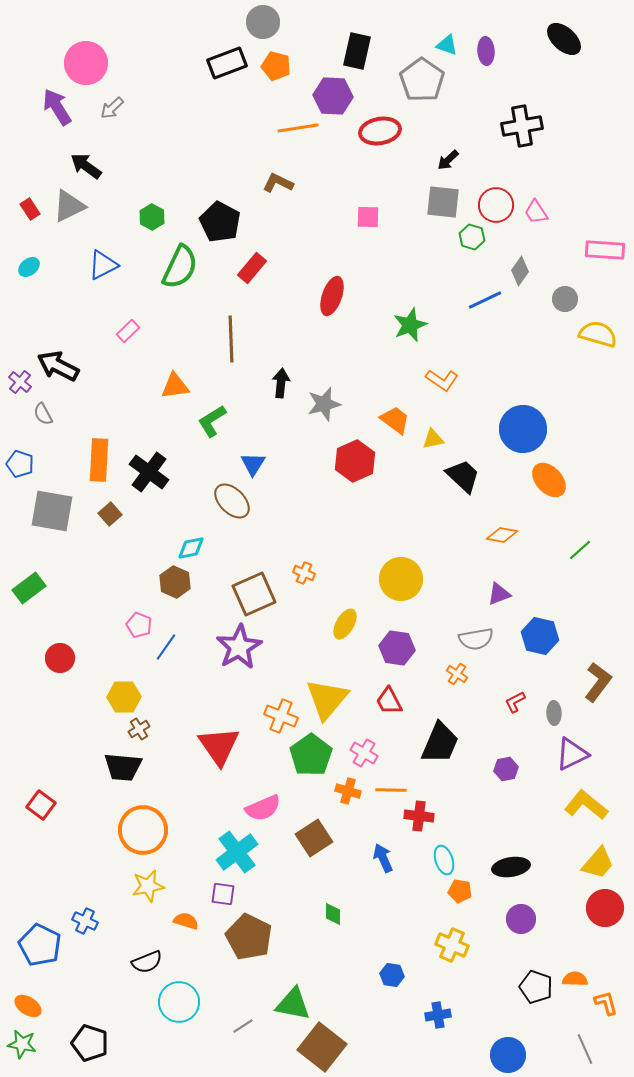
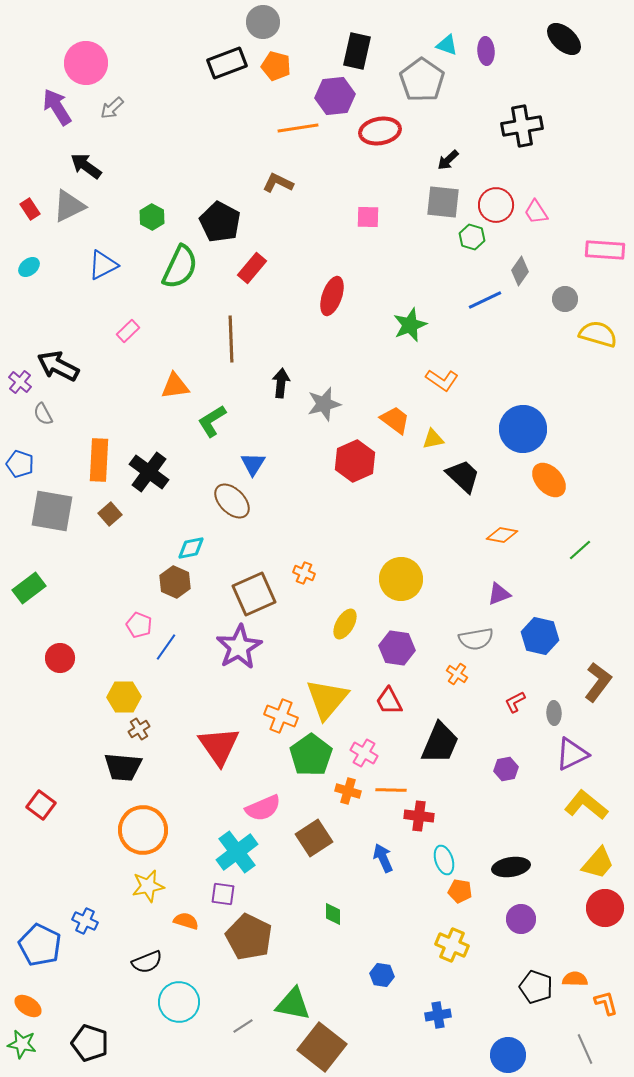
purple hexagon at (333, 96): moved 2 px right; rotated 9 degrees counterclockwise
blue hexagon at (392, 975): moved 10 px left
